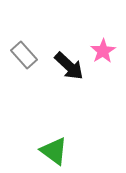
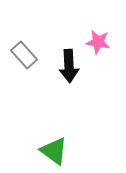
pink star: moved 5 px left, 9 px up; rotated 30 degrees counterclockwise
black arrow: rotated 44 degrees clockwise
